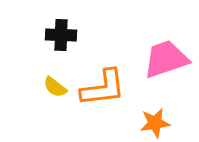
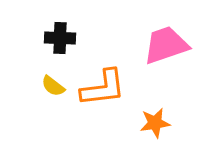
black cross: moved 1 px left, 3 px down
pink trapezoid: moved 14 px up
yellow semicircle: moved 2 px left, 1 px up
